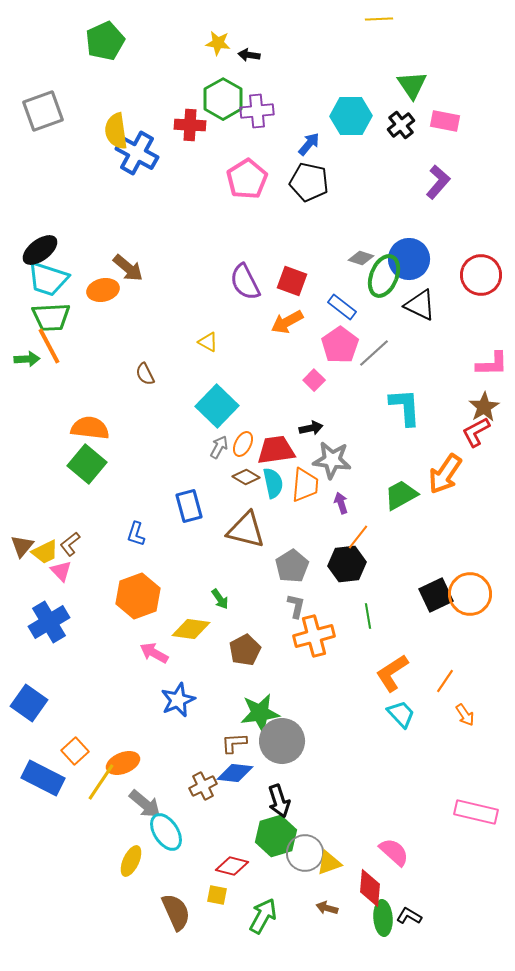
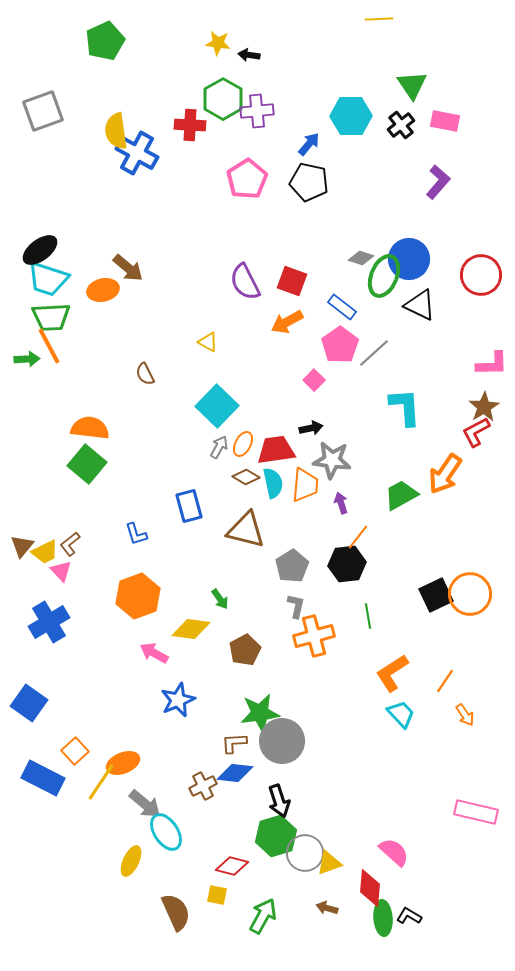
blue L-shape at (136, 534): rotated 35 degrees counterclockwise
